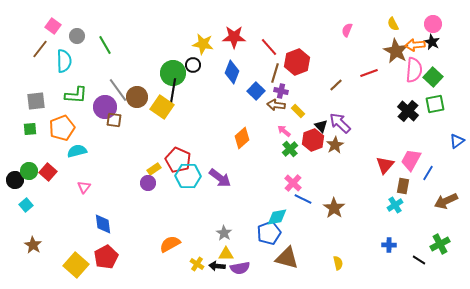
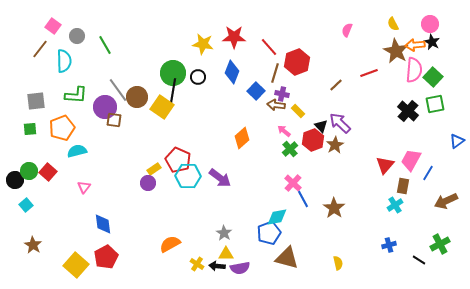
pink circle at (433, 24): moved 3 px left
black circle at (193, 65): moved 5 px right, 12 px down
purple cross at (281, 91): moved 1 px right, 3 px down
blue line at (303, 199): rotated 36 degrees clockwise
blue cross at (389, 245): rotated 16 degrees counterclockwise
